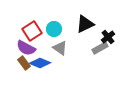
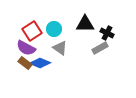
black triangle: rotated 24 degrees clockwise
black cross: moved 1 px left, 4 px up; rotated 24 degrees counterclockwise
brown rectangle: moved 1 px right; rotated 16 degrees counterclockwise
